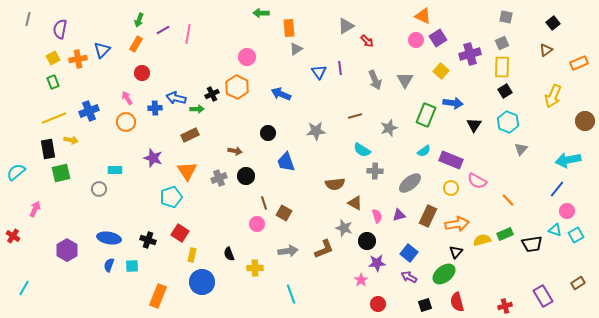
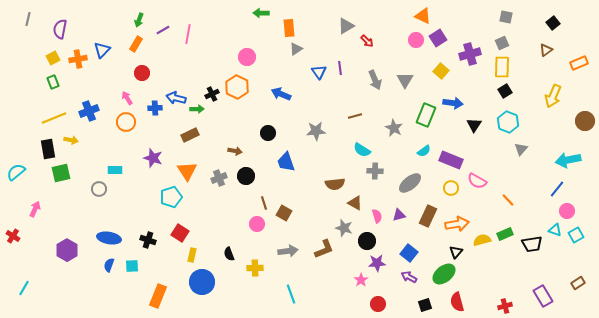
gray star at (389, 128): moved 5 px right; rotated 24 degrees counterclockwise
